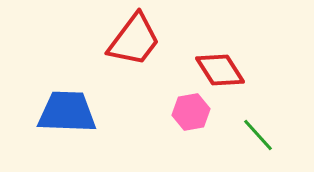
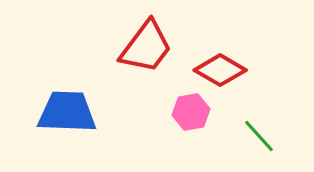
red trapezoid: moved 12 px right, 7 px down
red diamond: rotated 27 degrees counterclockwise
green line: moved 1 px right, 1 px down
